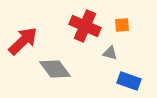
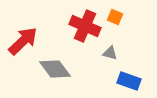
orange square: moved 7 px left, 8 px up; rotated 28 degrees clockwise
